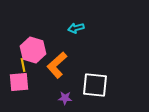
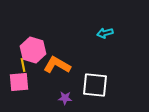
cyan arrow: moved 29 px right, 5 px down
orange L-shape: rotated 72 degrees clockwise
